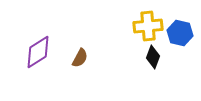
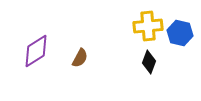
purple diamond: moved 2 px left, 1 px up
black diamond: moved 4 px left, 5 px down
